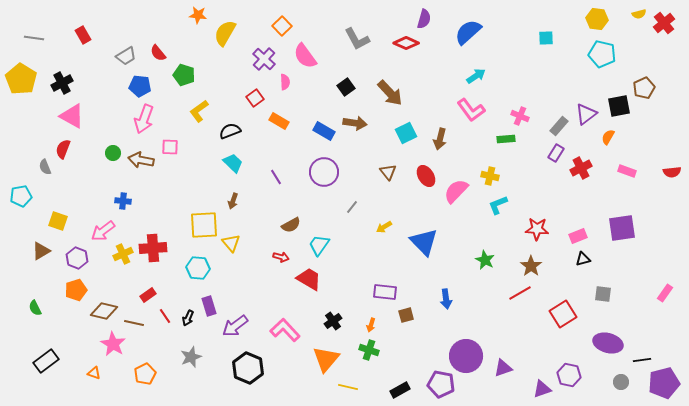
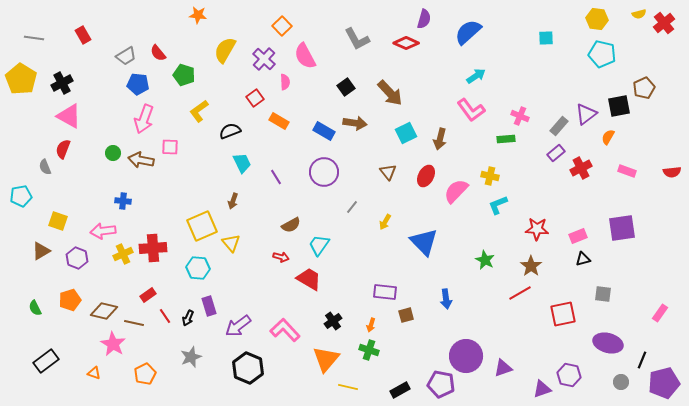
yellow semicircle at (225, 33): moved 17 px down
pink semicircle at (305, 56): rotated 8 degrees clockwise
blue pentagon at (140, 86): moved 2 px left, 2 px up
pink triangle at (72, 116): moved 3 px left
purple rectangle at (556, 153): rotated 18 degrees clockwise
cyan trapezoid at (233, 163): moved 9 px right; rotated 20 degrees clockwise
red ellipse at (426, 176): rotated 60 degrees clockwise
yellow square at (204, 225): moved 2 px left, 1 px down; rotated 20 degrees counterclockwise
yellow arrow at (384, 227): moved 1 px right, 5 px up; rotated 28 degrees counterclockwise
pink arrow at (103, 231): rotated 30 degrees clockwise
orange pentagon at (76, 290): moved 6 px left, 10 px down
pink rectangle at (665, 293): moved 5 px left, 20 px down
red square at (563, 314): rotated 20 degrees clockwise
purple arrow at (235, 326): moved 3 px right
black line at (642, 360): rotated 60 degrees counterclockwise
